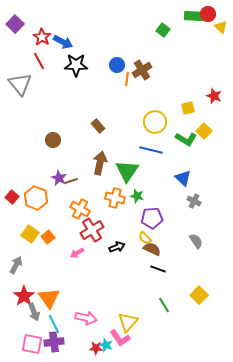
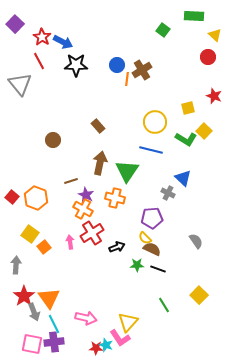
red circle at (208, 14): moved 43 px down
yellow triangle at (221, 27): moved 6 px left, 8 px down
purple star at (59, 178): moved 27 px right, 17 px down
green star at (137, 196): moved 69 px down; rotated 16 degrees counterclockwise
gray cross at (194, 201): moved 26 px left, 8 px up
orange cross at (80, 209): moved 3 px right
red cross at (92, 230): moved 3 px down
orange square at (48, 237): moved 4 px left, 10 px down
pink arrow at (77, 253): moved 7 px left, 11 px up; rotated 112 degrees clockwise
gray arrow at (16, 265): rotated 24 degrees counterclockwise
